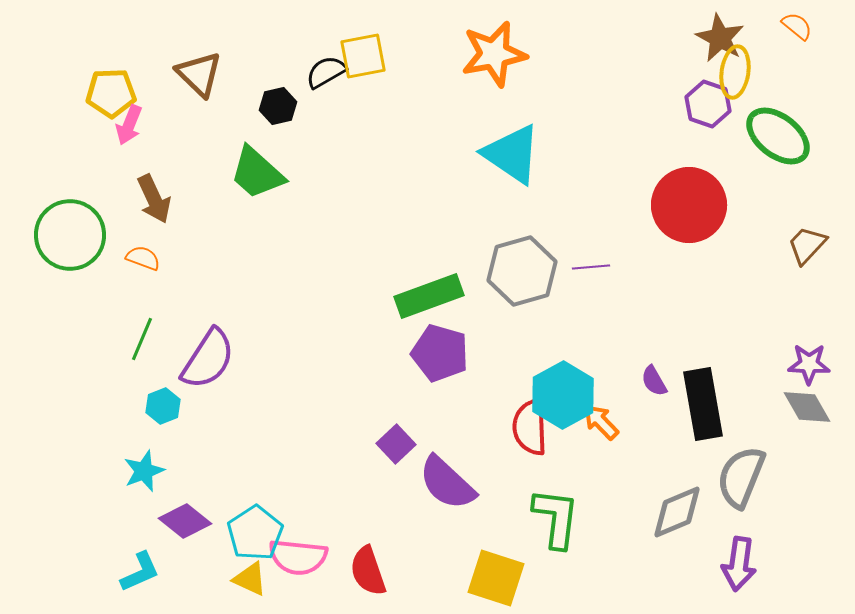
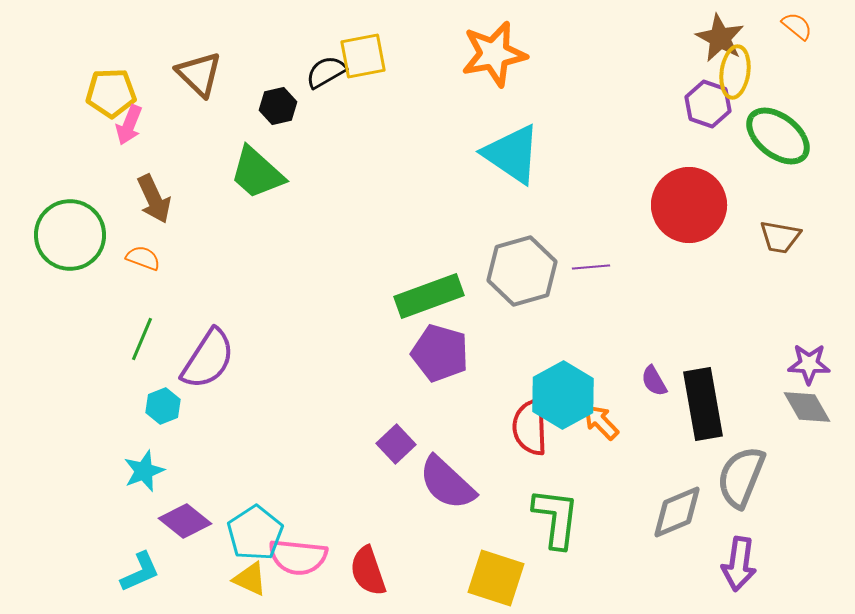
brown trapezoid at (807, 245): moved 27 px left, 8 px up; rotated 123 degrees counterclockwise
